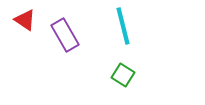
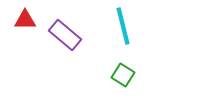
red triangle: rotated 35 degrees counterclockwise
purple rectangle: rotated 20 degrees counterclockwise
